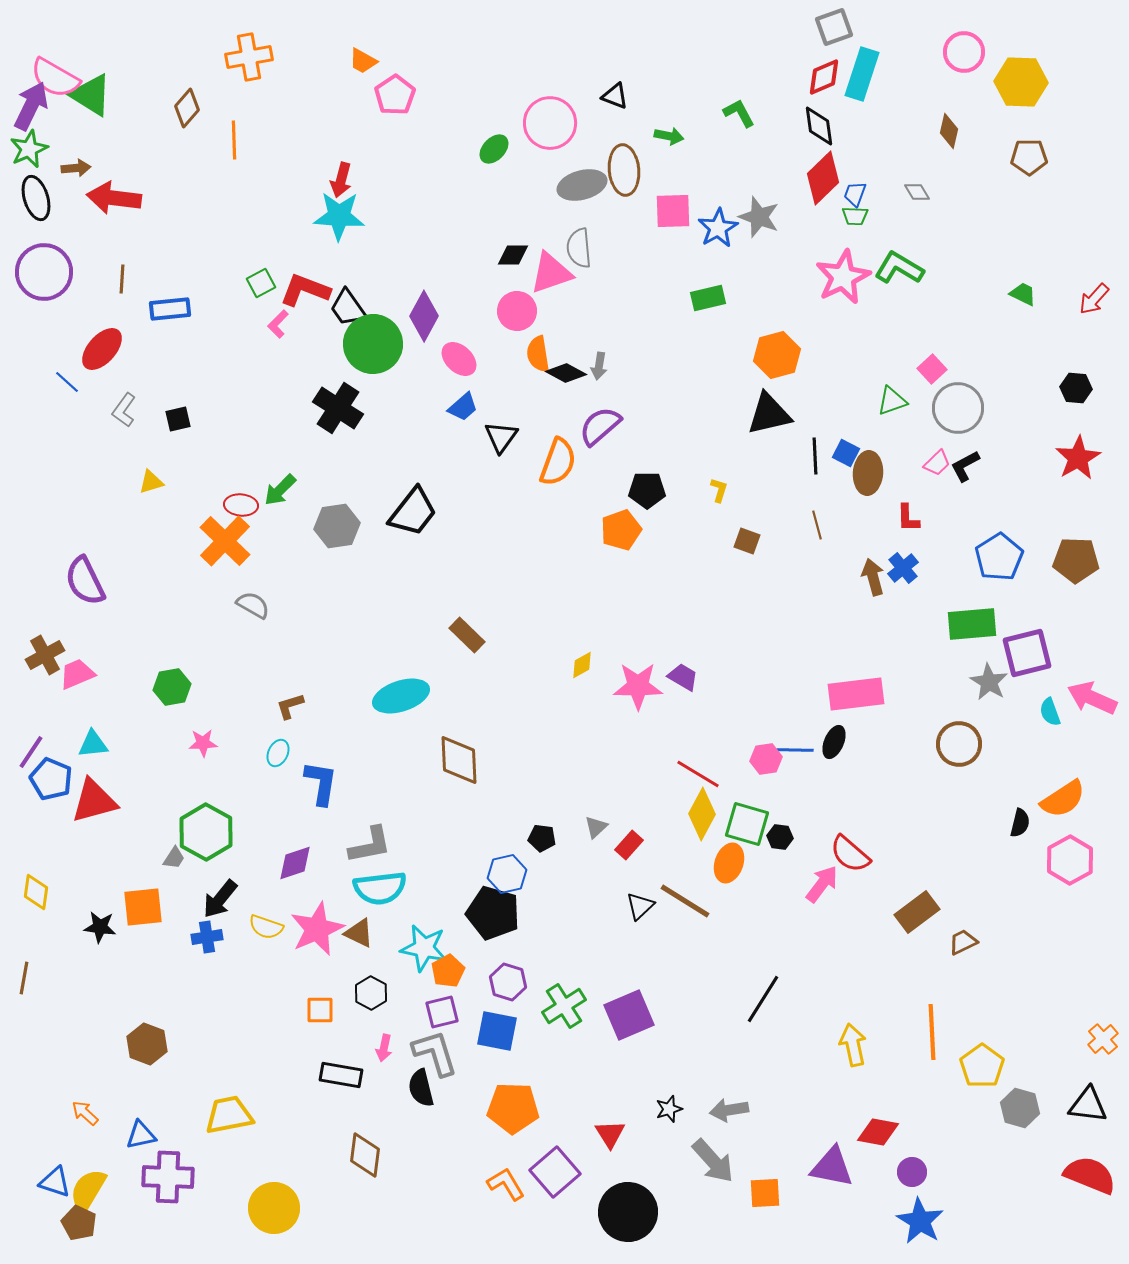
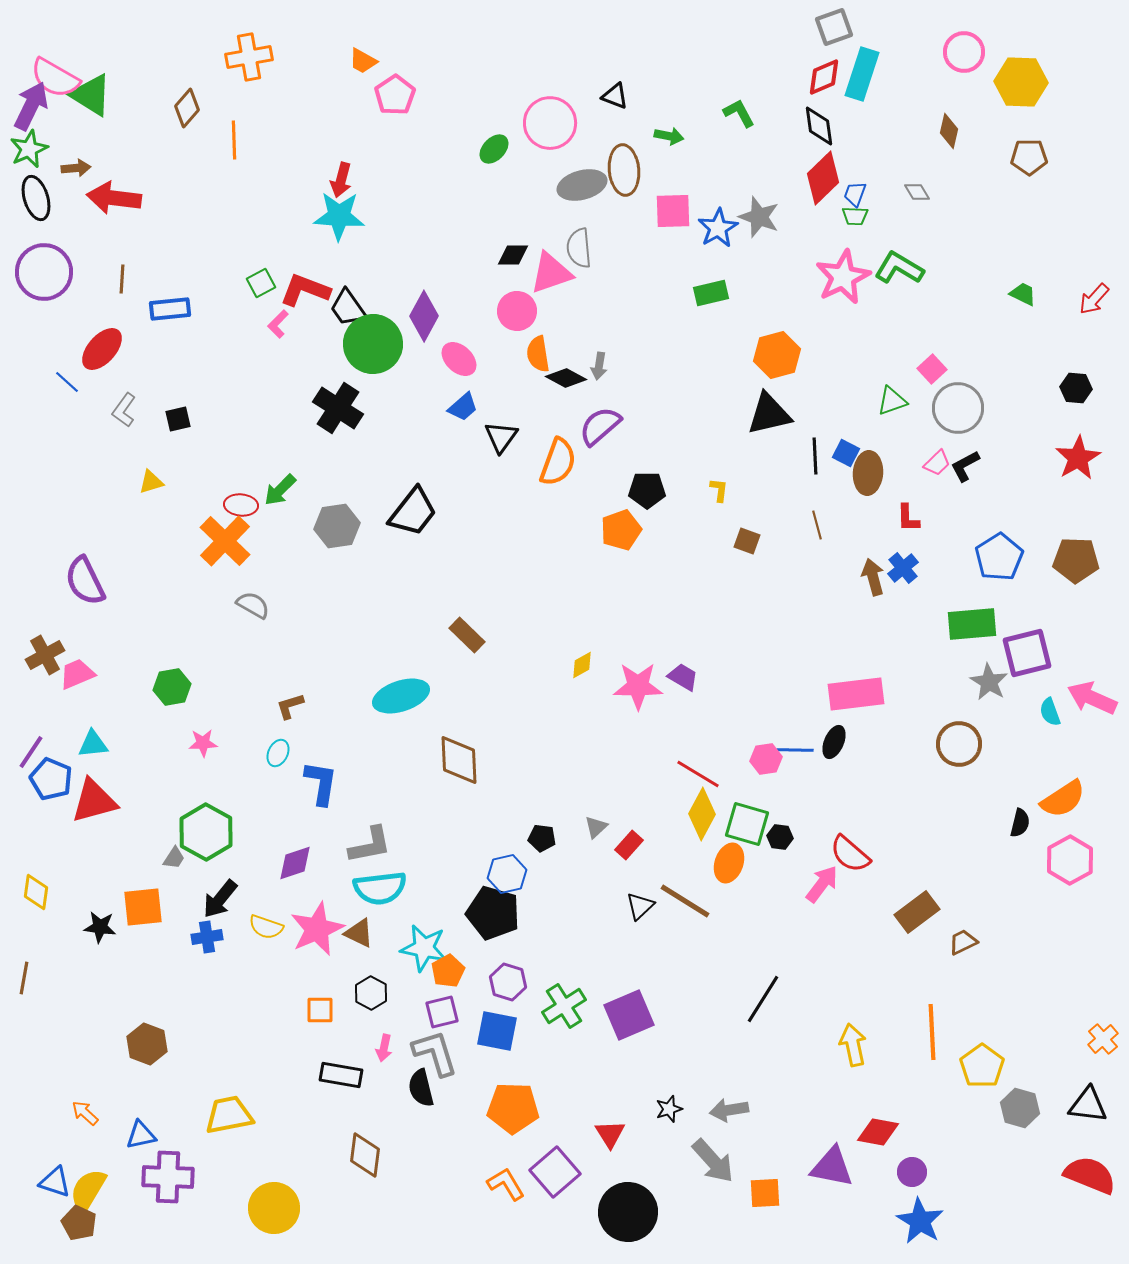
green rectangle at (708, 298): moved 3 px right, 5 px up
black diamond at (566, 373): moved 5 px down
yellow L-shape at (719, 490): rotated 10 degrees counterclockwise
